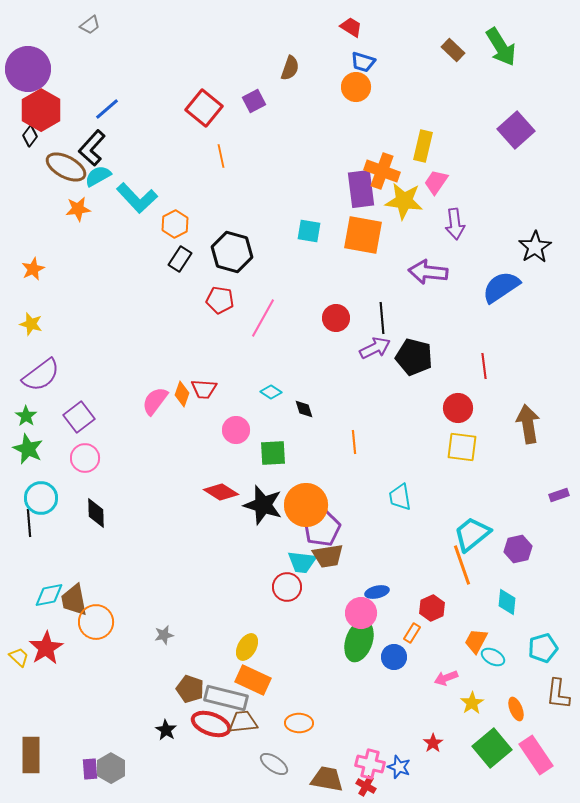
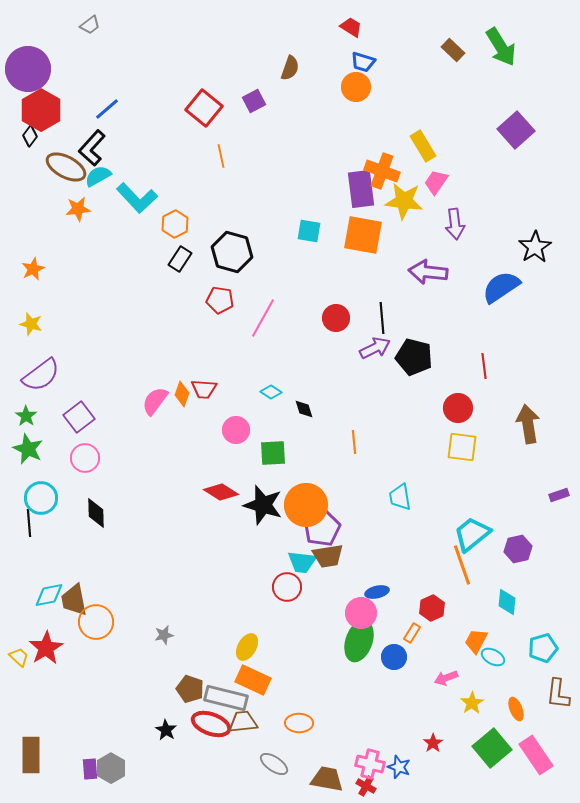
yellow rectangle at (423, 146): rotated 44 degrees counterclockwise
